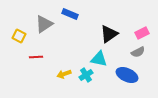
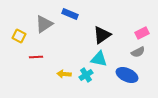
black triangle: moved 7 px left, 1 px down
yellow arrow: rotated 24 degrees clockwise
